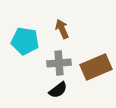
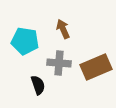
brown arrow: moved 1 px right
gray cross: rotated 10 degrees clockwise
black semicircle: moved 20 px left, 5 px up; rotated 72 degrees counterclockwise
